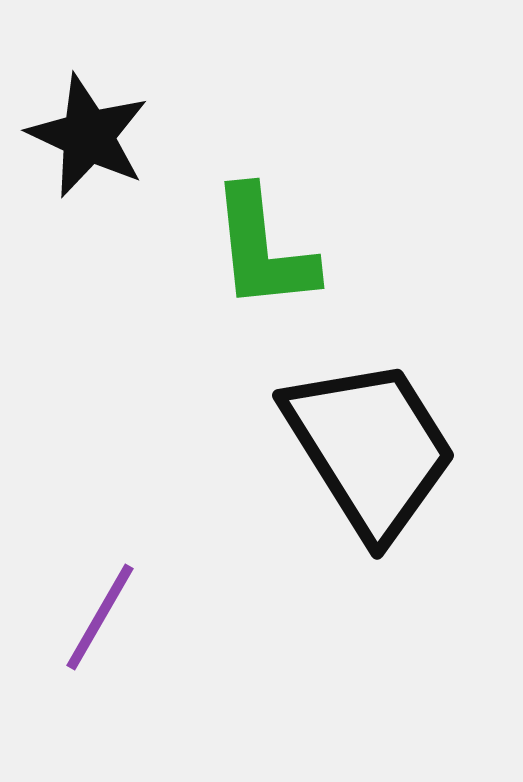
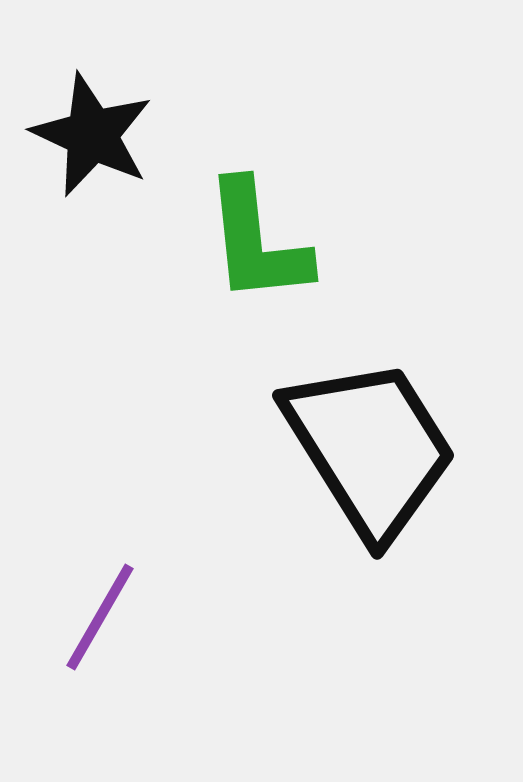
black star: moved 4 px right, 1 px up
green L-shape: moved 6 px left, 7 px up
